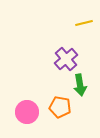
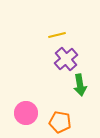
yellow line: moved 27 px left, 12 px down
orange pentagon: moved 15 px down
pink circle: moved 1 px left, 1 px down
